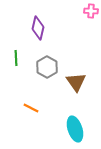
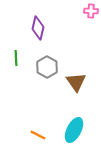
orange line: moved 7 px right, 27 px down
cyan ellipse: moved 1 px left, 1 px down; rotated 45 degrees clockwise
